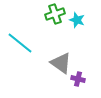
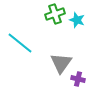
gray triangle: rotated 30 degrees clockwise
